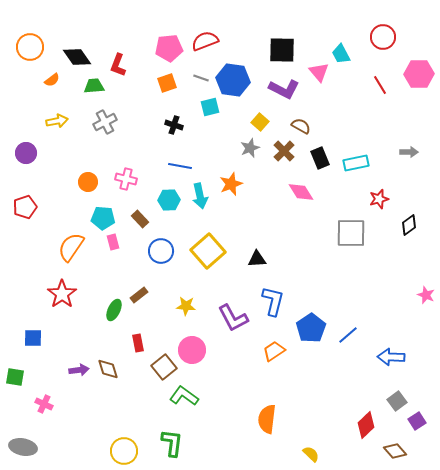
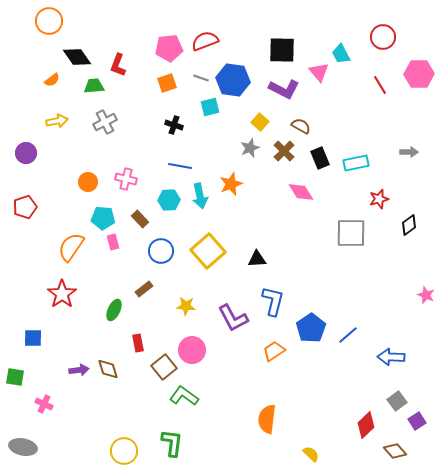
orange circle at (30, 47): moved 19 px right, 26 px up
brown rectangle at (139, 295): moved 5 px right, 6 px up
